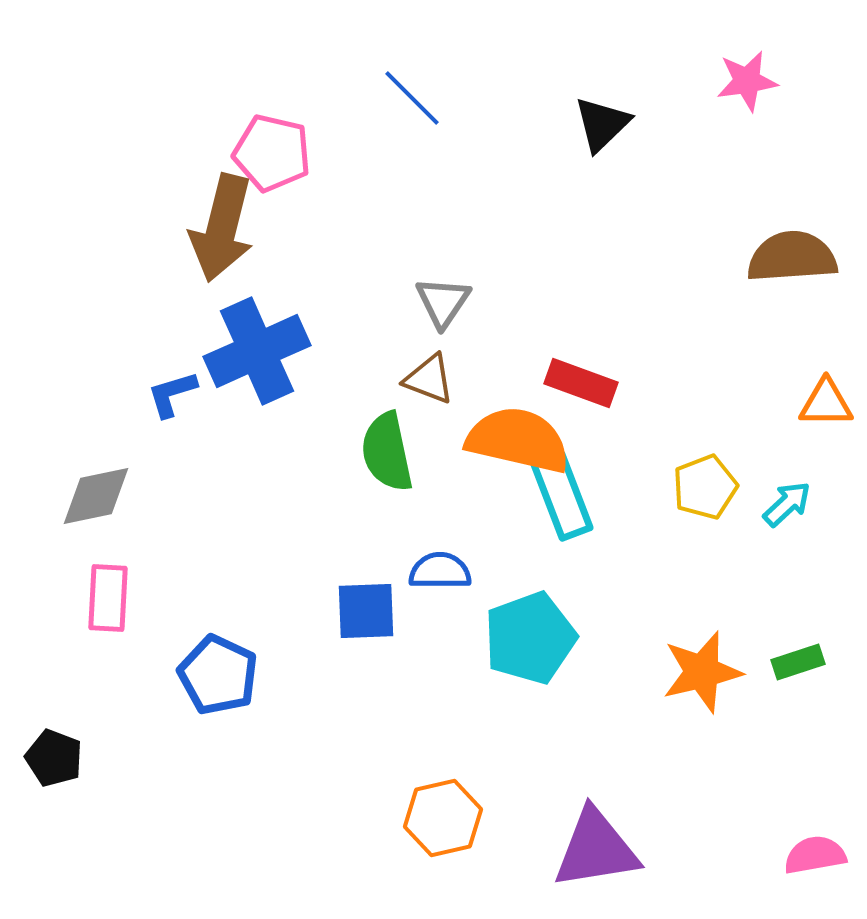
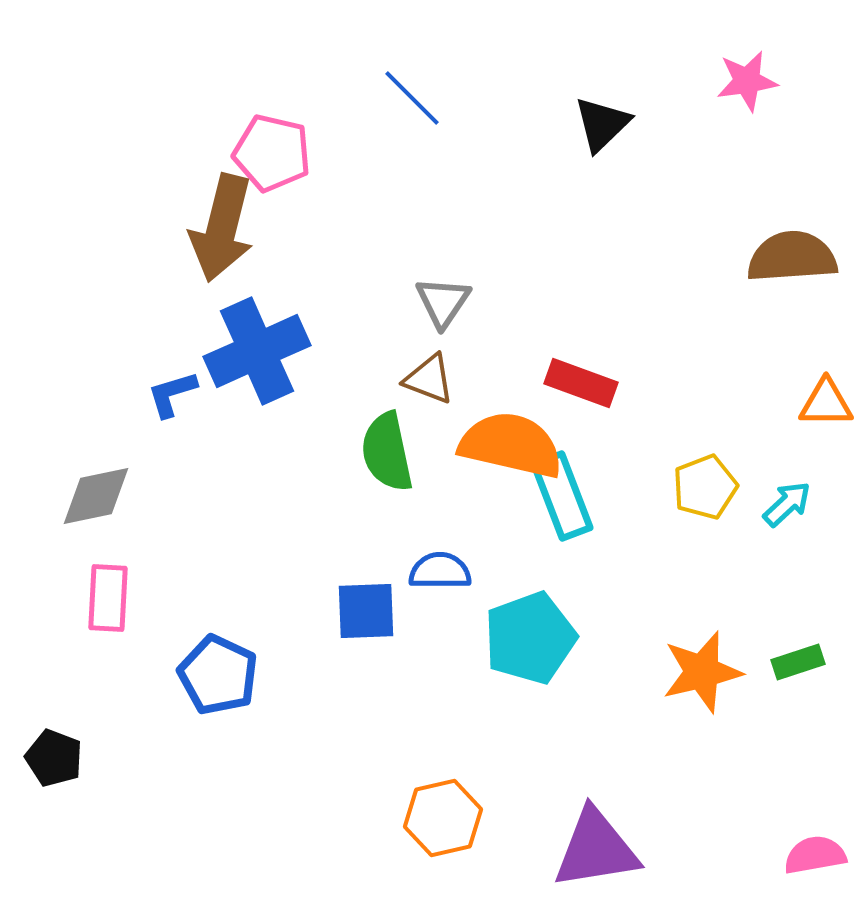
orange semicircle: moved 7 px left, 5 px down
